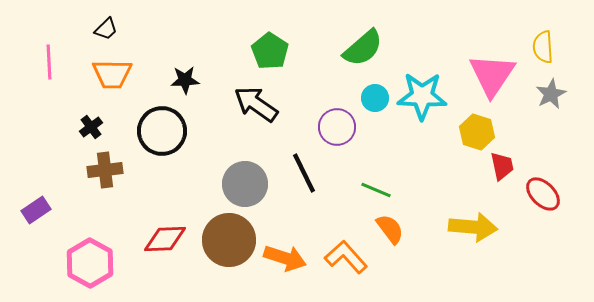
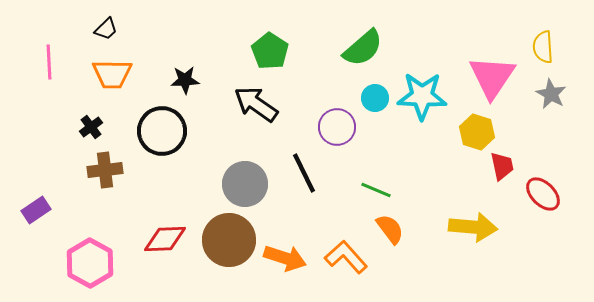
pink triangle: moved 2 px down
gray star: rotated 16 degrees counterclockwise
